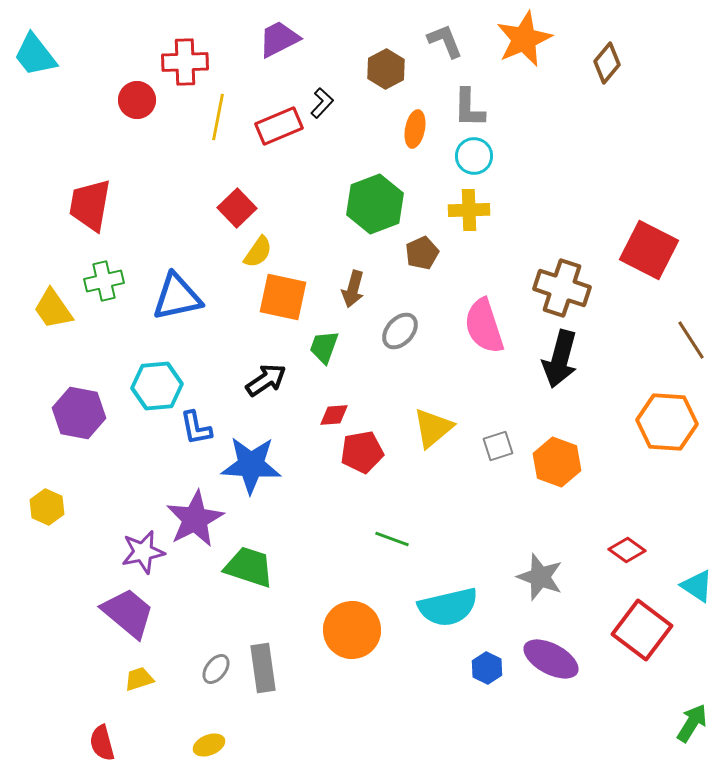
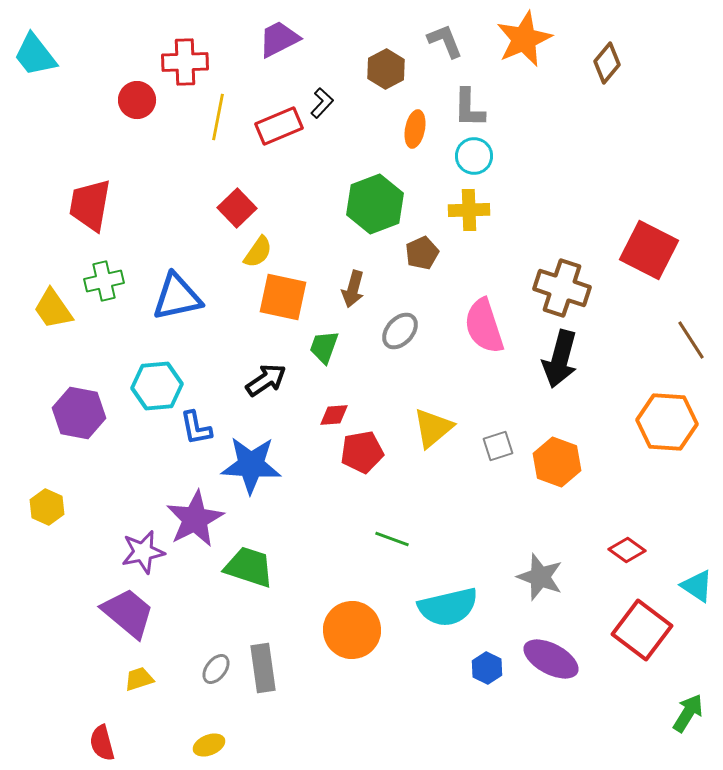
green arrow at (692, 723): moved 4 px left, 10 px up
